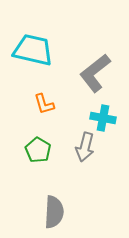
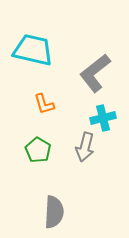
cyan cross: rotated 25 degrees counterclockwise
